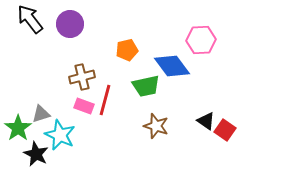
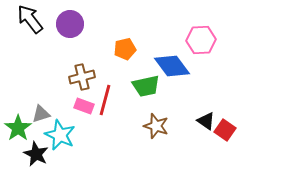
orange pentagon: moved 2 px left, 1 px up
